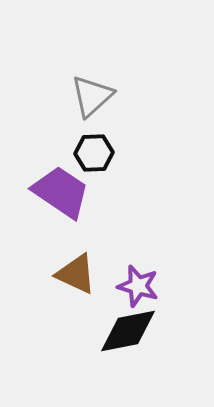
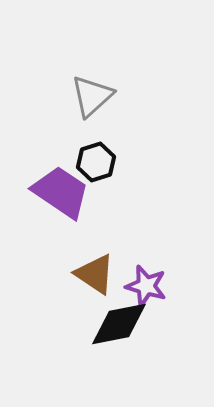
black hexagon: moved 2 px right, 9 px down; rotated 15 degrees counterclockwise
brown triangle: moved 19 px right; rotated 9 degrees clockwise
purple star: moved 8 px right
black diamond: moved 9 px left, 7 px up
